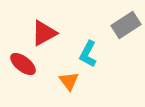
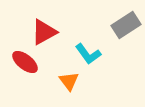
red triangle: moved 1 px up
cyan L-shape: rotated 64 degrees counterclockwise
red ellipse: moved 2 px right, 2 px up
